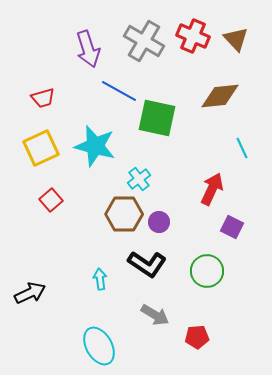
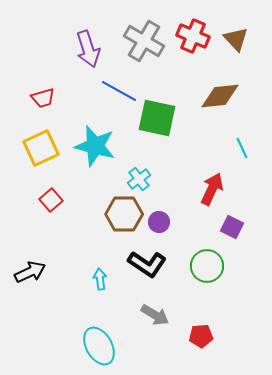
green circle: moved 5 px up
black arrow: moved 21 px up
red pentagon: moved 4 px right, 1 px up
